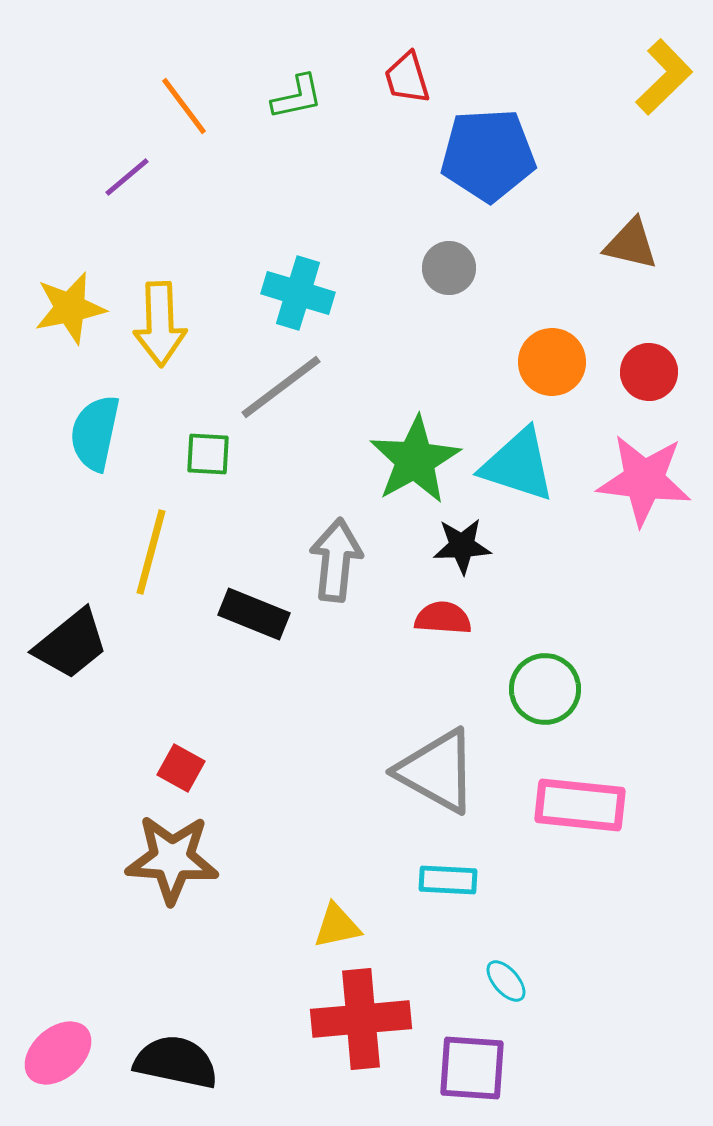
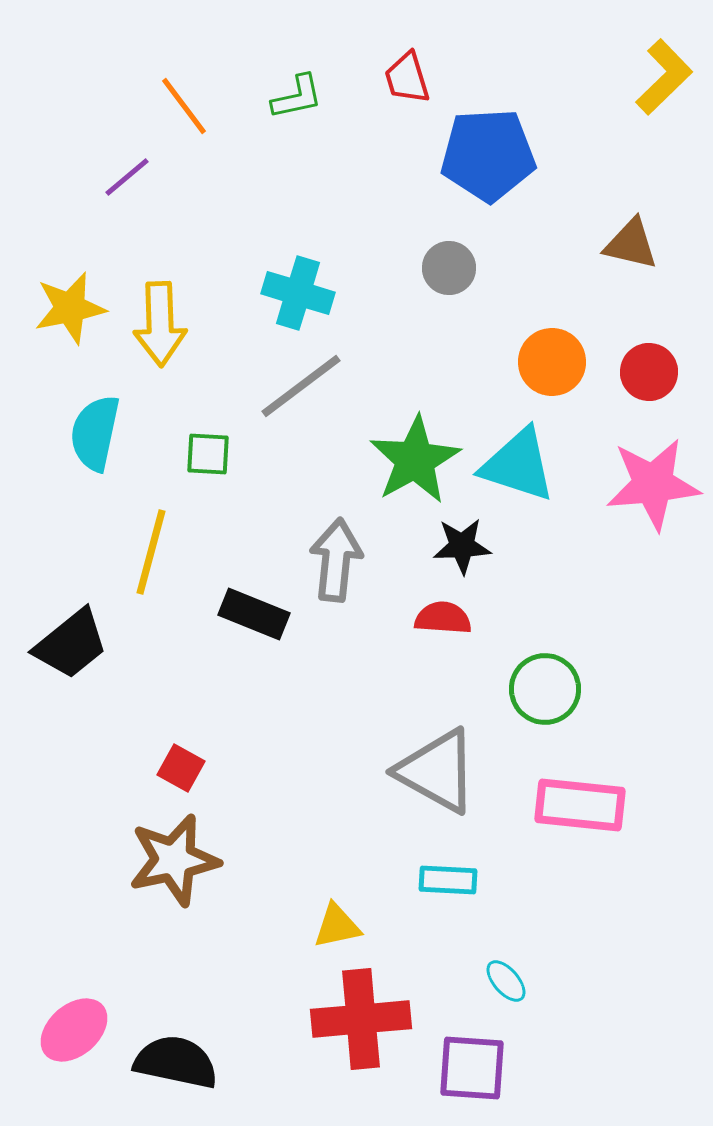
gray line: moved 20 px right, 1 px up
pink star: moved 9 px right, 4 px down; rotated 12 degrees counterclockwise
brown star: moved 2 px right, 1 px down; rotated 16 degrees counterclockwise
pink ellipse: moved 16 px right, 23 px up
